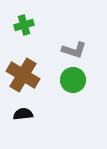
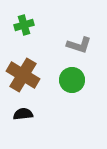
gray L-shape: moved 5 px right, 5 px up
green circle: moved 1 px left
